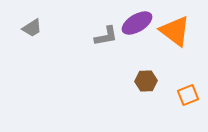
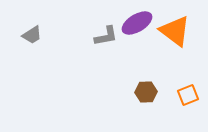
gray trapezoid: moved 7 px down
brown hexagon: moved 11 px down
